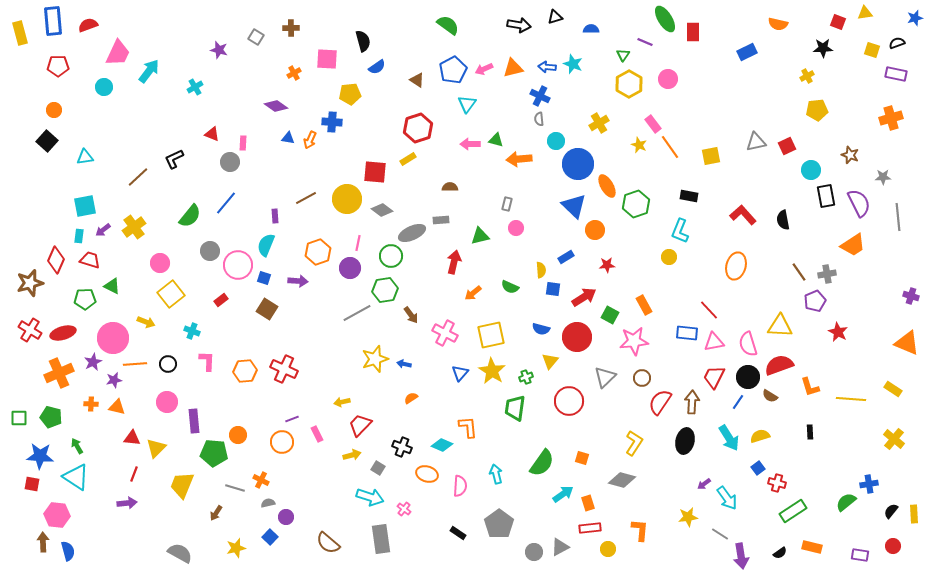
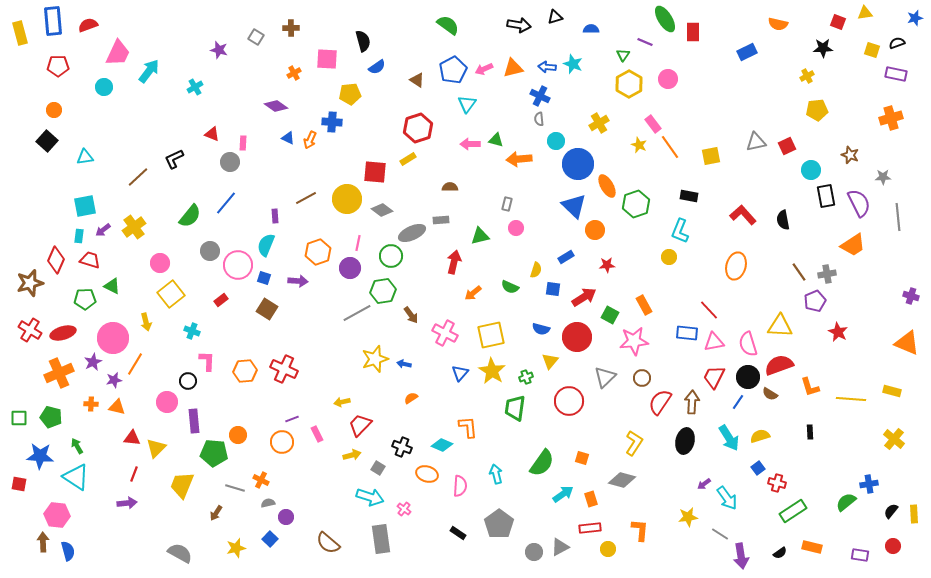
blue triangle at (288, 138): rotated 16 degrees clockwise
yellow semicircle at (541, 270): moved 5 px left; rotated 21 degrees clockwise
green hexagon at (385, 290): moved 2 px left, 1 px down
yellow arrow at (146, 322): rotated 54 degrees clockwise
orange line at (135, 364): rotated 55 degrees counterclockwise
black circle at (168, 364): moved 20 px right, 17 px down
yellow rectangle at (893, 389): moved 1 px left, 2 px down; rotated 18 degrees counterclockwise
brown semicircle at (770, 396): moved 2 px up
red square at (32, 484): moved 13 px left
orange rectangle at (588, 503): moved 3 px right, 4 px up
blue square at (270, 537): moved 2 px down
